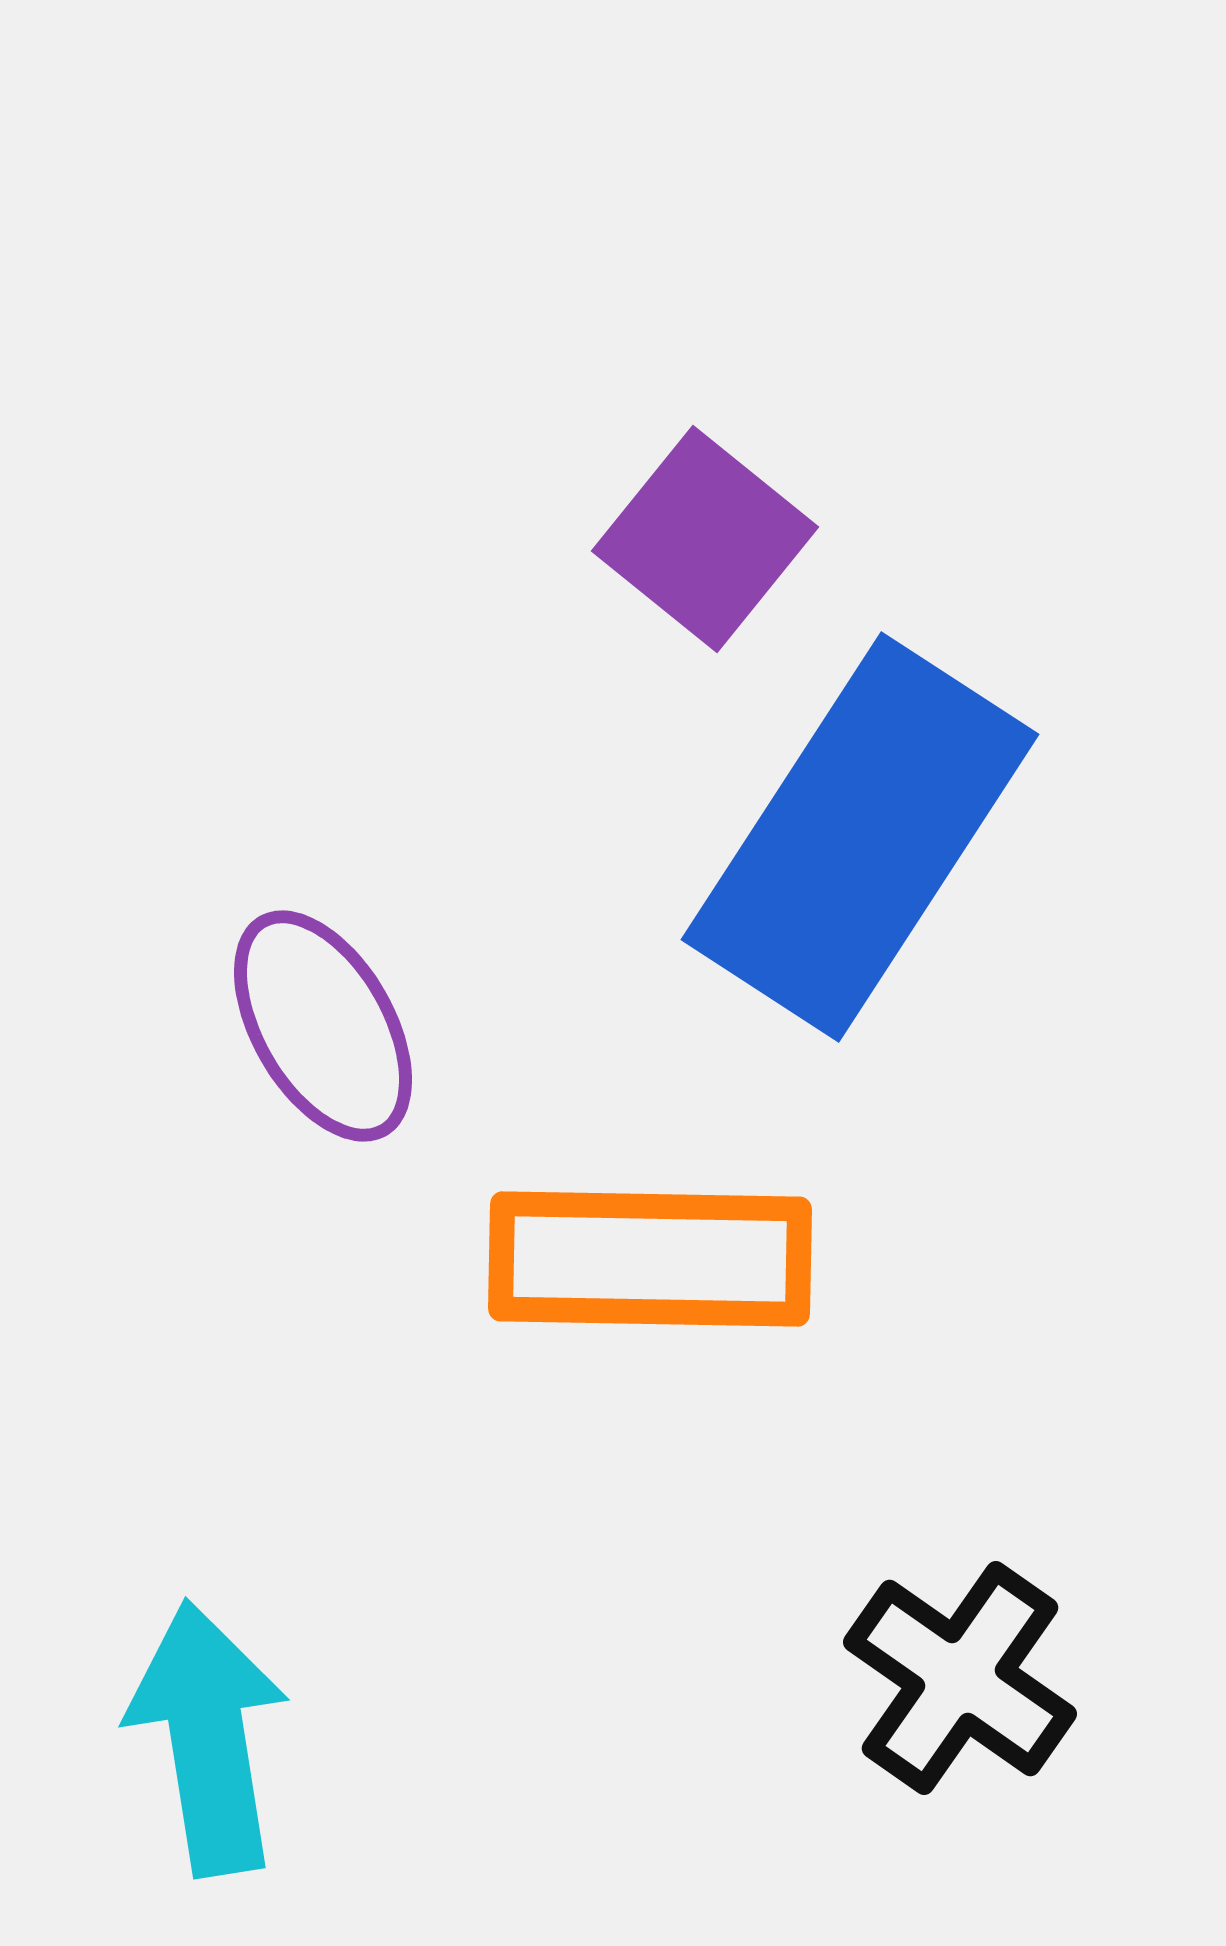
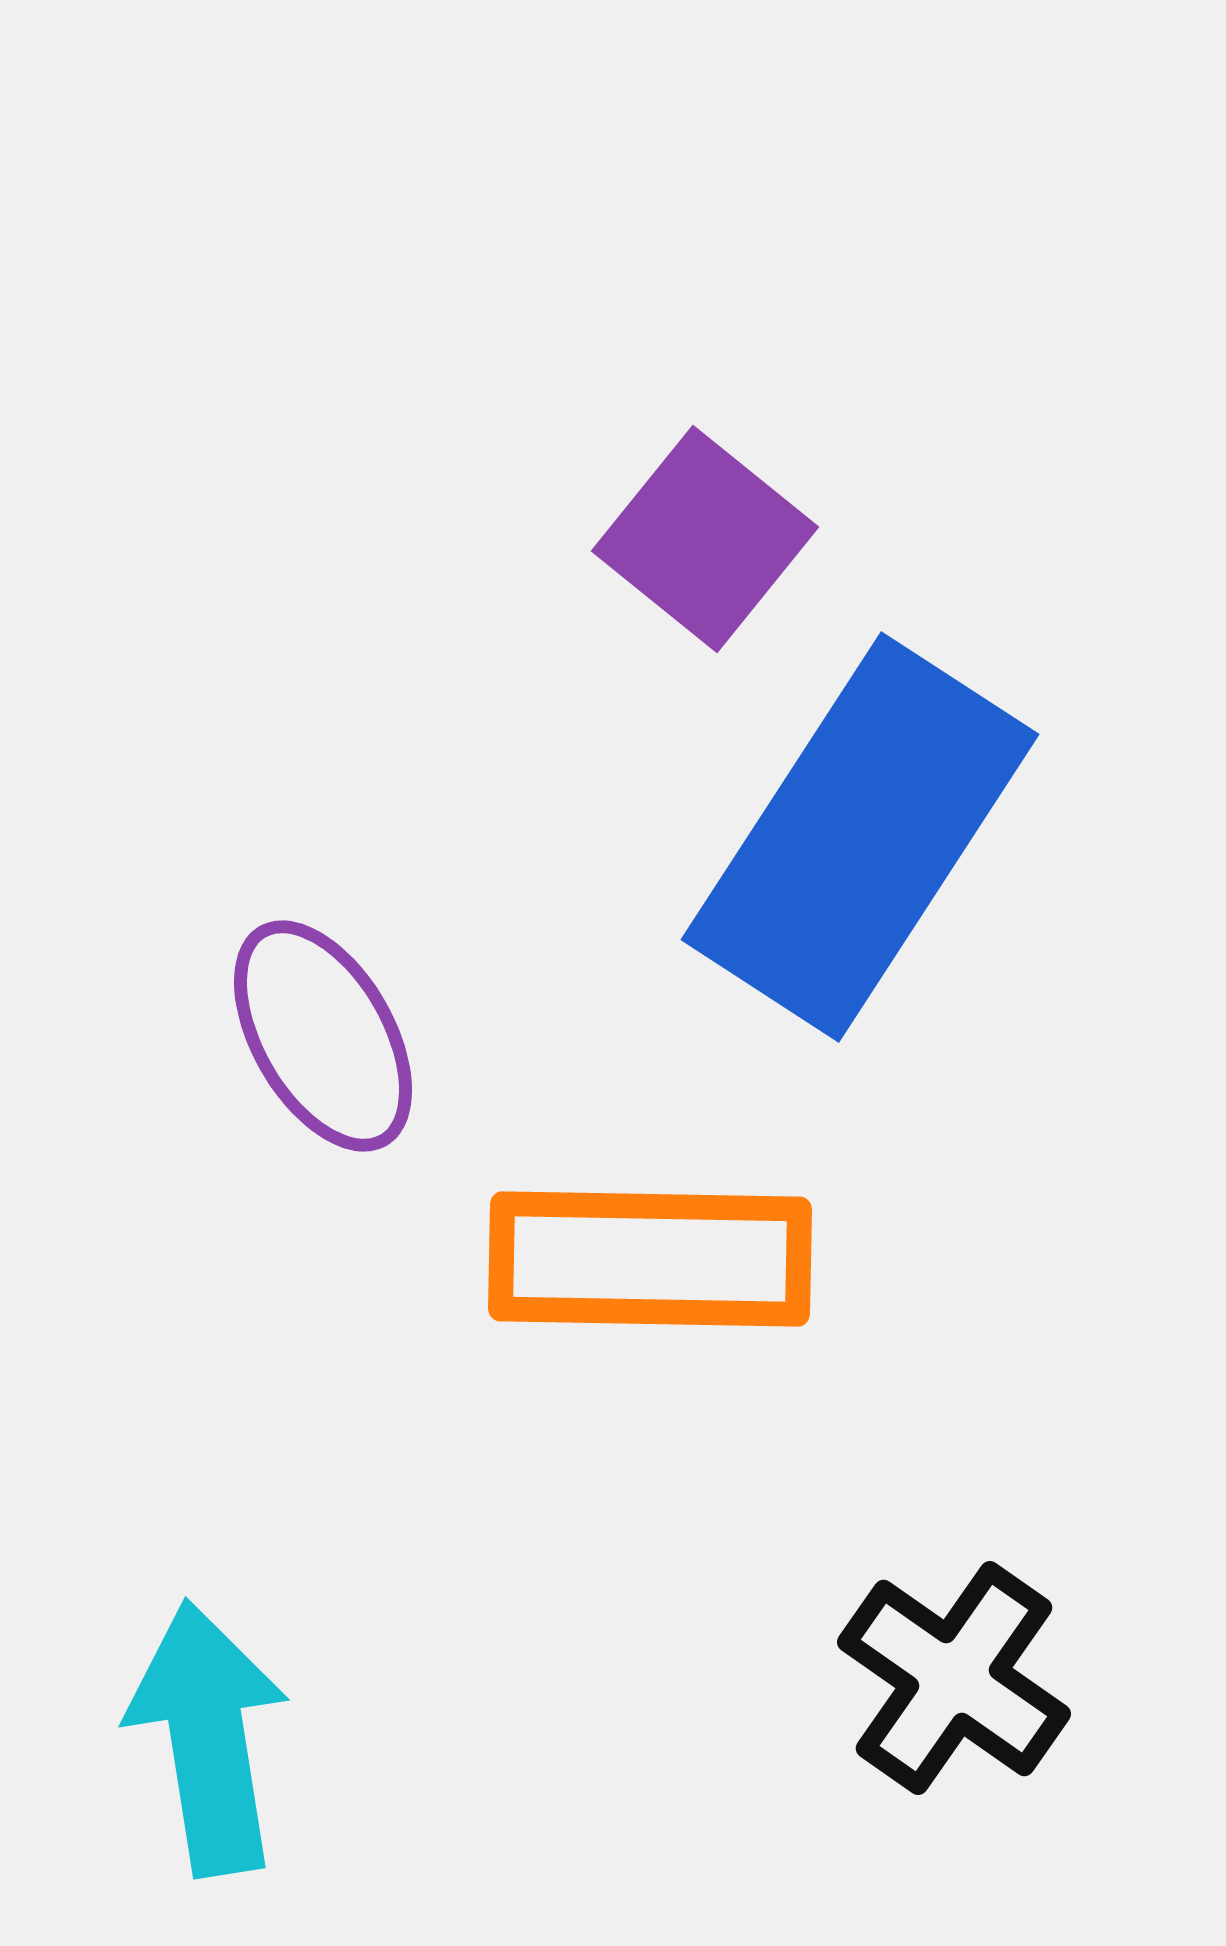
purple ellipse: moved 10 px down
black cross: moved 6 px left
